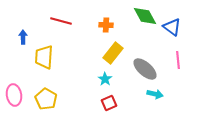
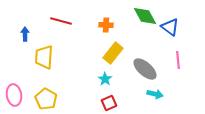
blue triangle: moved 2 px left
blue arrow: moved 2 px right, 3 px up
